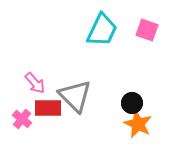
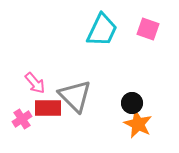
pink square: moved 1 px right, 1 px up
pink cross: rotated 18 degrees clockwise
